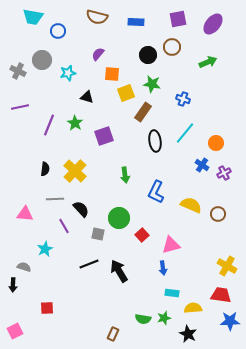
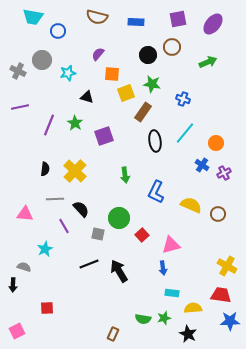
pink square at (15, 331): moved 2 px right
